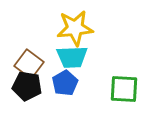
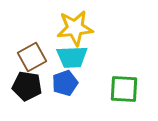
brown square: moved 3 px right, 7 px up; rotated 24 degrees clockwise
blue pentagon: rotated 10 degrees clockwise
